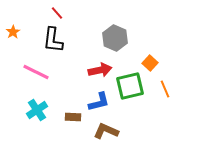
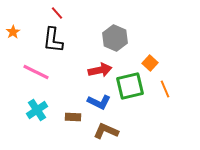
blue L-shape: rotated 40 degrees clockwise
